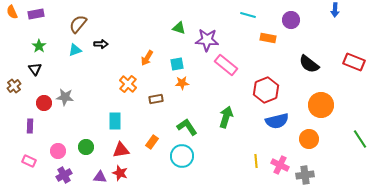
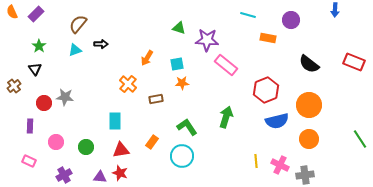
purple rectangle at (36, 14): rotated 35 degrees counterclockwise
orange circle at (321, 105): moved 12 px left
pink circle at (58, 151): moved 2 px left, 9 px up
